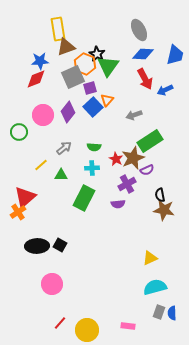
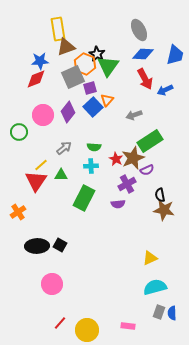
cyan cross at (92, 168): moved 1 px left, 2 px up
red triangle at (25, 197): moved 11 px right, 16 px up; rotated 15 degrees counterclockwise
